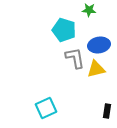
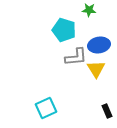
gray L-shape: moved 1 px right, 1 px up; rotated 95 degrees clockwise
yellow triangle: rotated 48 degrees counterclockwise
black rectangle: rotated 32 degrees counterclockwise
